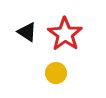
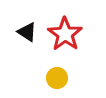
yellow circle: moved 1 px right, 5 px down
